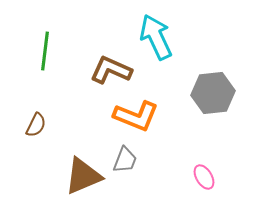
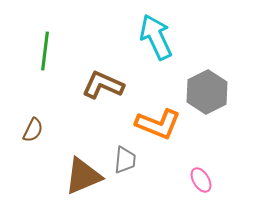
brown L-shape: moved 8 px left, 15 px down
gray hexagon: moved 6 px left, 1 px up; rotated 21 degrees counterclockwise
orange L-shape: moved 22 px right, 8 px down
brown semicircle: moved 3 px left, 5 px down
gray trapezoid: rotated 16 degrees counterclockwise
pink ellipse: moved 3 px left, 3 px down
